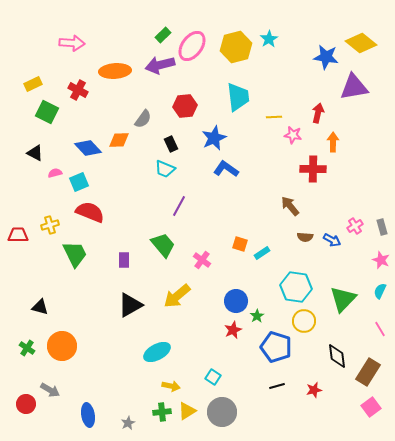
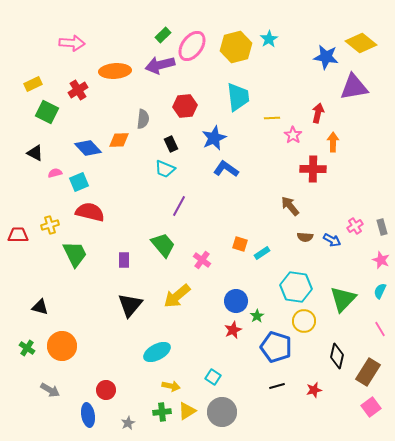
red cross at (78, 90): rotated 30 degrees clockwise
yellow line at (274, 117): moved 2 px left, 1 px down
gray semicircle at (143, 119): rotated 30 degrees counterclockwise
pink star at (293, 135): rotated 24 degrees clockwise
red semicircle at (90, 212): rotated 8 degrees counterclockwise
black triangle at (130, 305): rotated 20 degrees counterclockwise
black diamond at (337, 356): rotated 20 degrees clockwise
red circle at (26, 404): moved 80 px right, 14 px up
